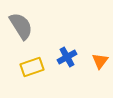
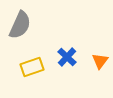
gray semicircle: moved 1 px left, 1 px up; rotated 56 degrees clockwise
blue cross: rotated 18 degrees counterclockwise
